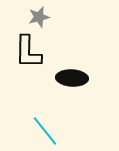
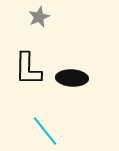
gray star: rotated 10 degrees counterclockwise
black L-shape: moved 17 px down
